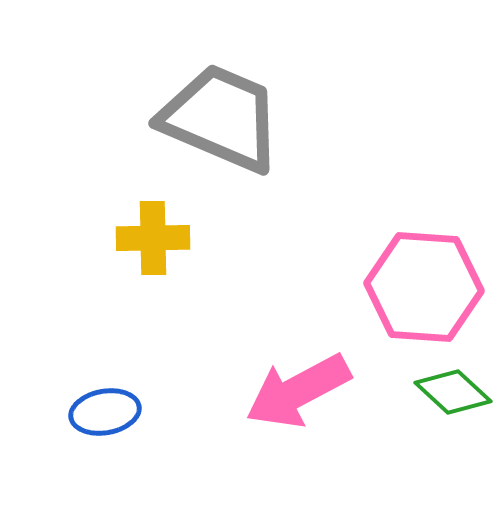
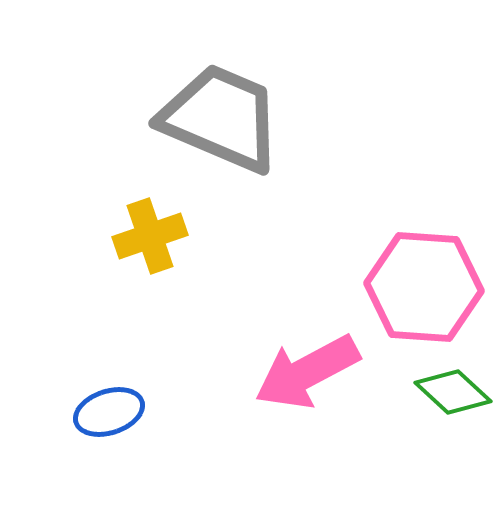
yellow cross: moved 3 px left, 2 px up; rotated 18 degrees counterclockwise
pink arrow: moved 9 px right, 19 px up
blue ellipse: moved 4 px right; rotated 8 degrees counterclockwise
